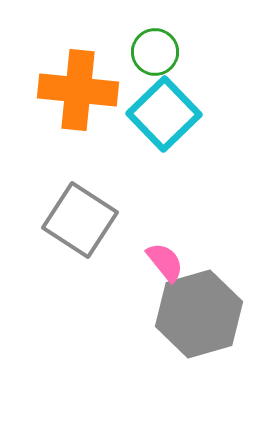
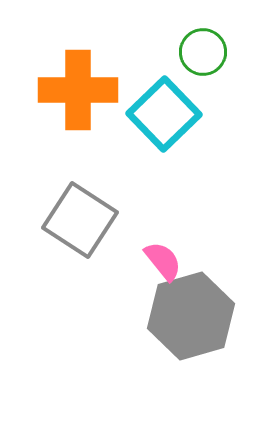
green circle: moved 48 px right
orange cross: rotated 6 degrees counterclockwise
pink semicircle: moved 2 px left, 1 px up
gray hexagon: moved 8 px left, 2 px down
